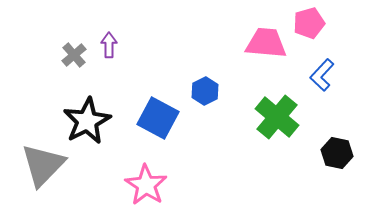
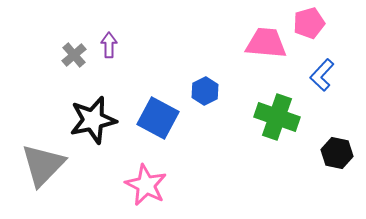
green cross: rotated 21 degrees counterclockwise
black star: moved 6 px right, 1 px up; rotated 15 degrees clockwise
pink star: rotated 6 degrees counterclockwise
